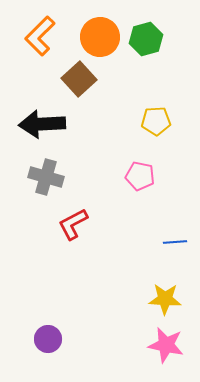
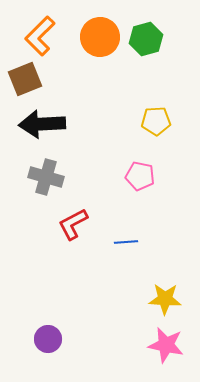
brown square: moved 54 px left; rotated 20 degrees clockwise
blue line: moved 49 px left
